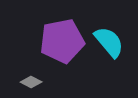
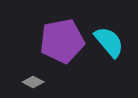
gray diamond: moved 2 px right
